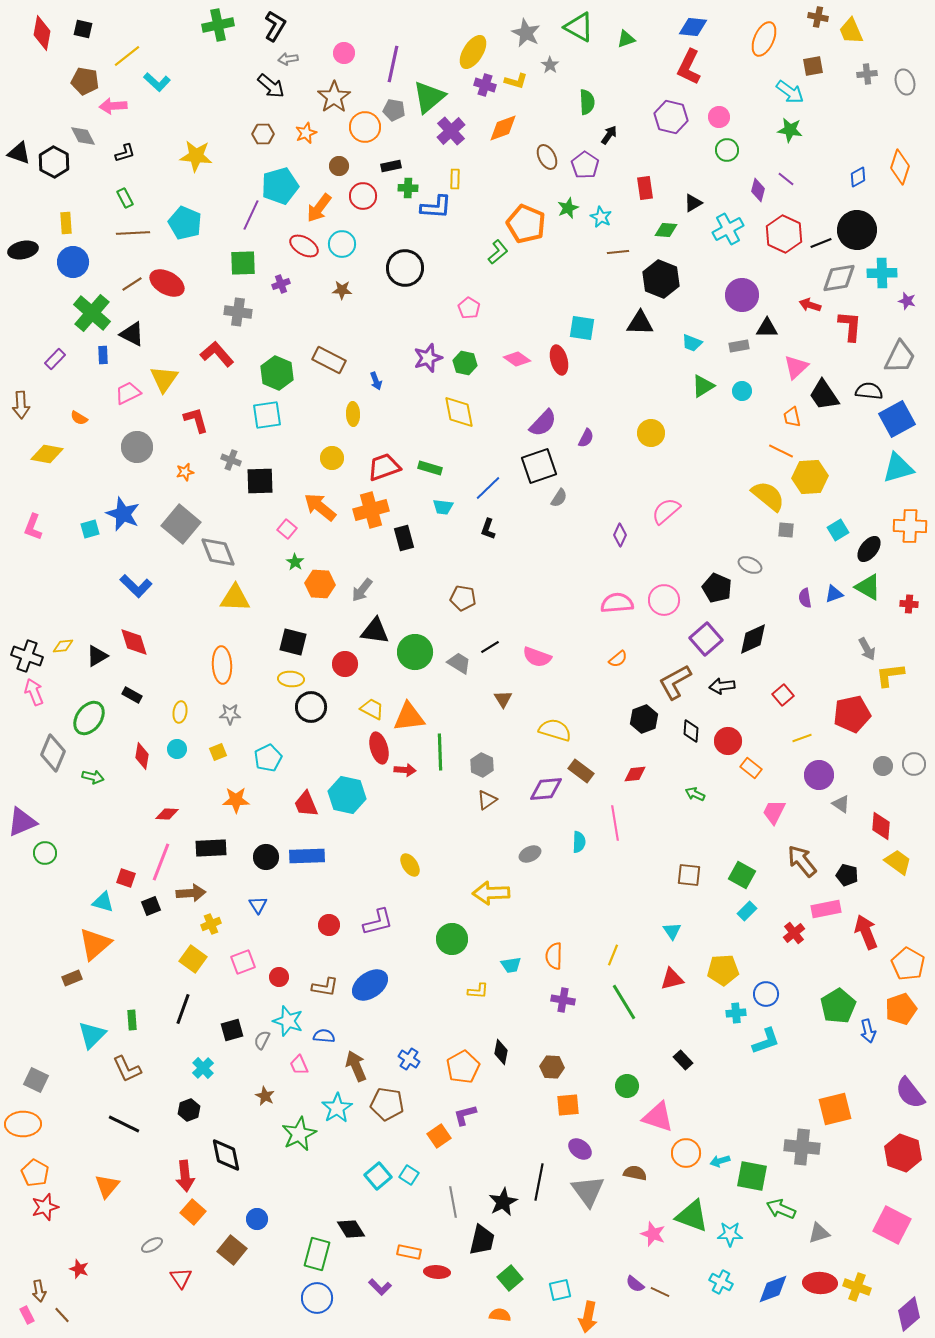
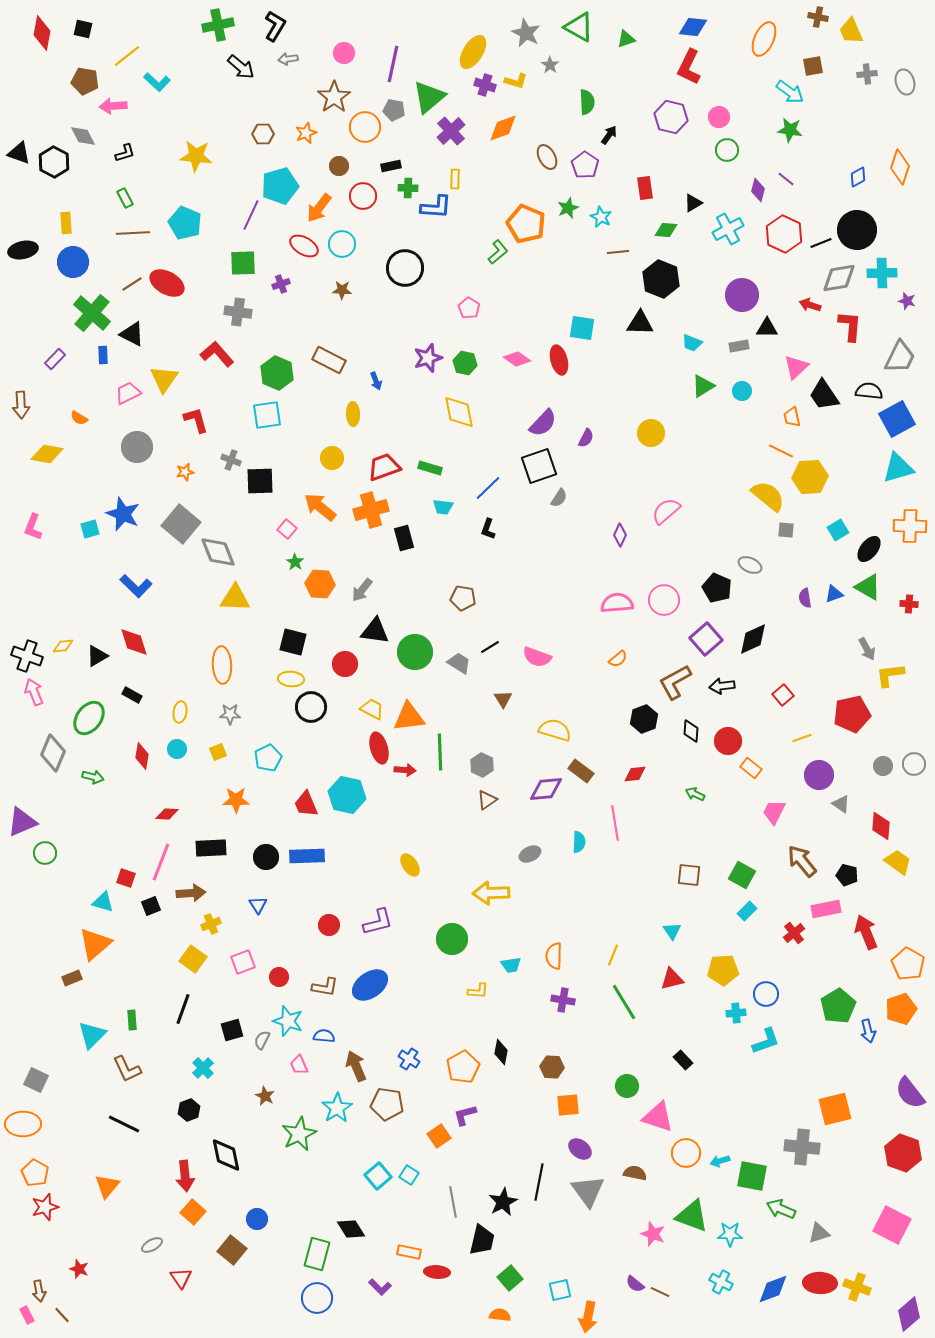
black arrow at (271, 86): moved 30 px left, 19 px up
